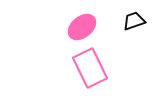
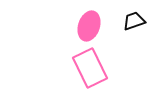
pink ellipse: moved 7 px right, 1 px up; rotated 32 degrees counterclockwise
